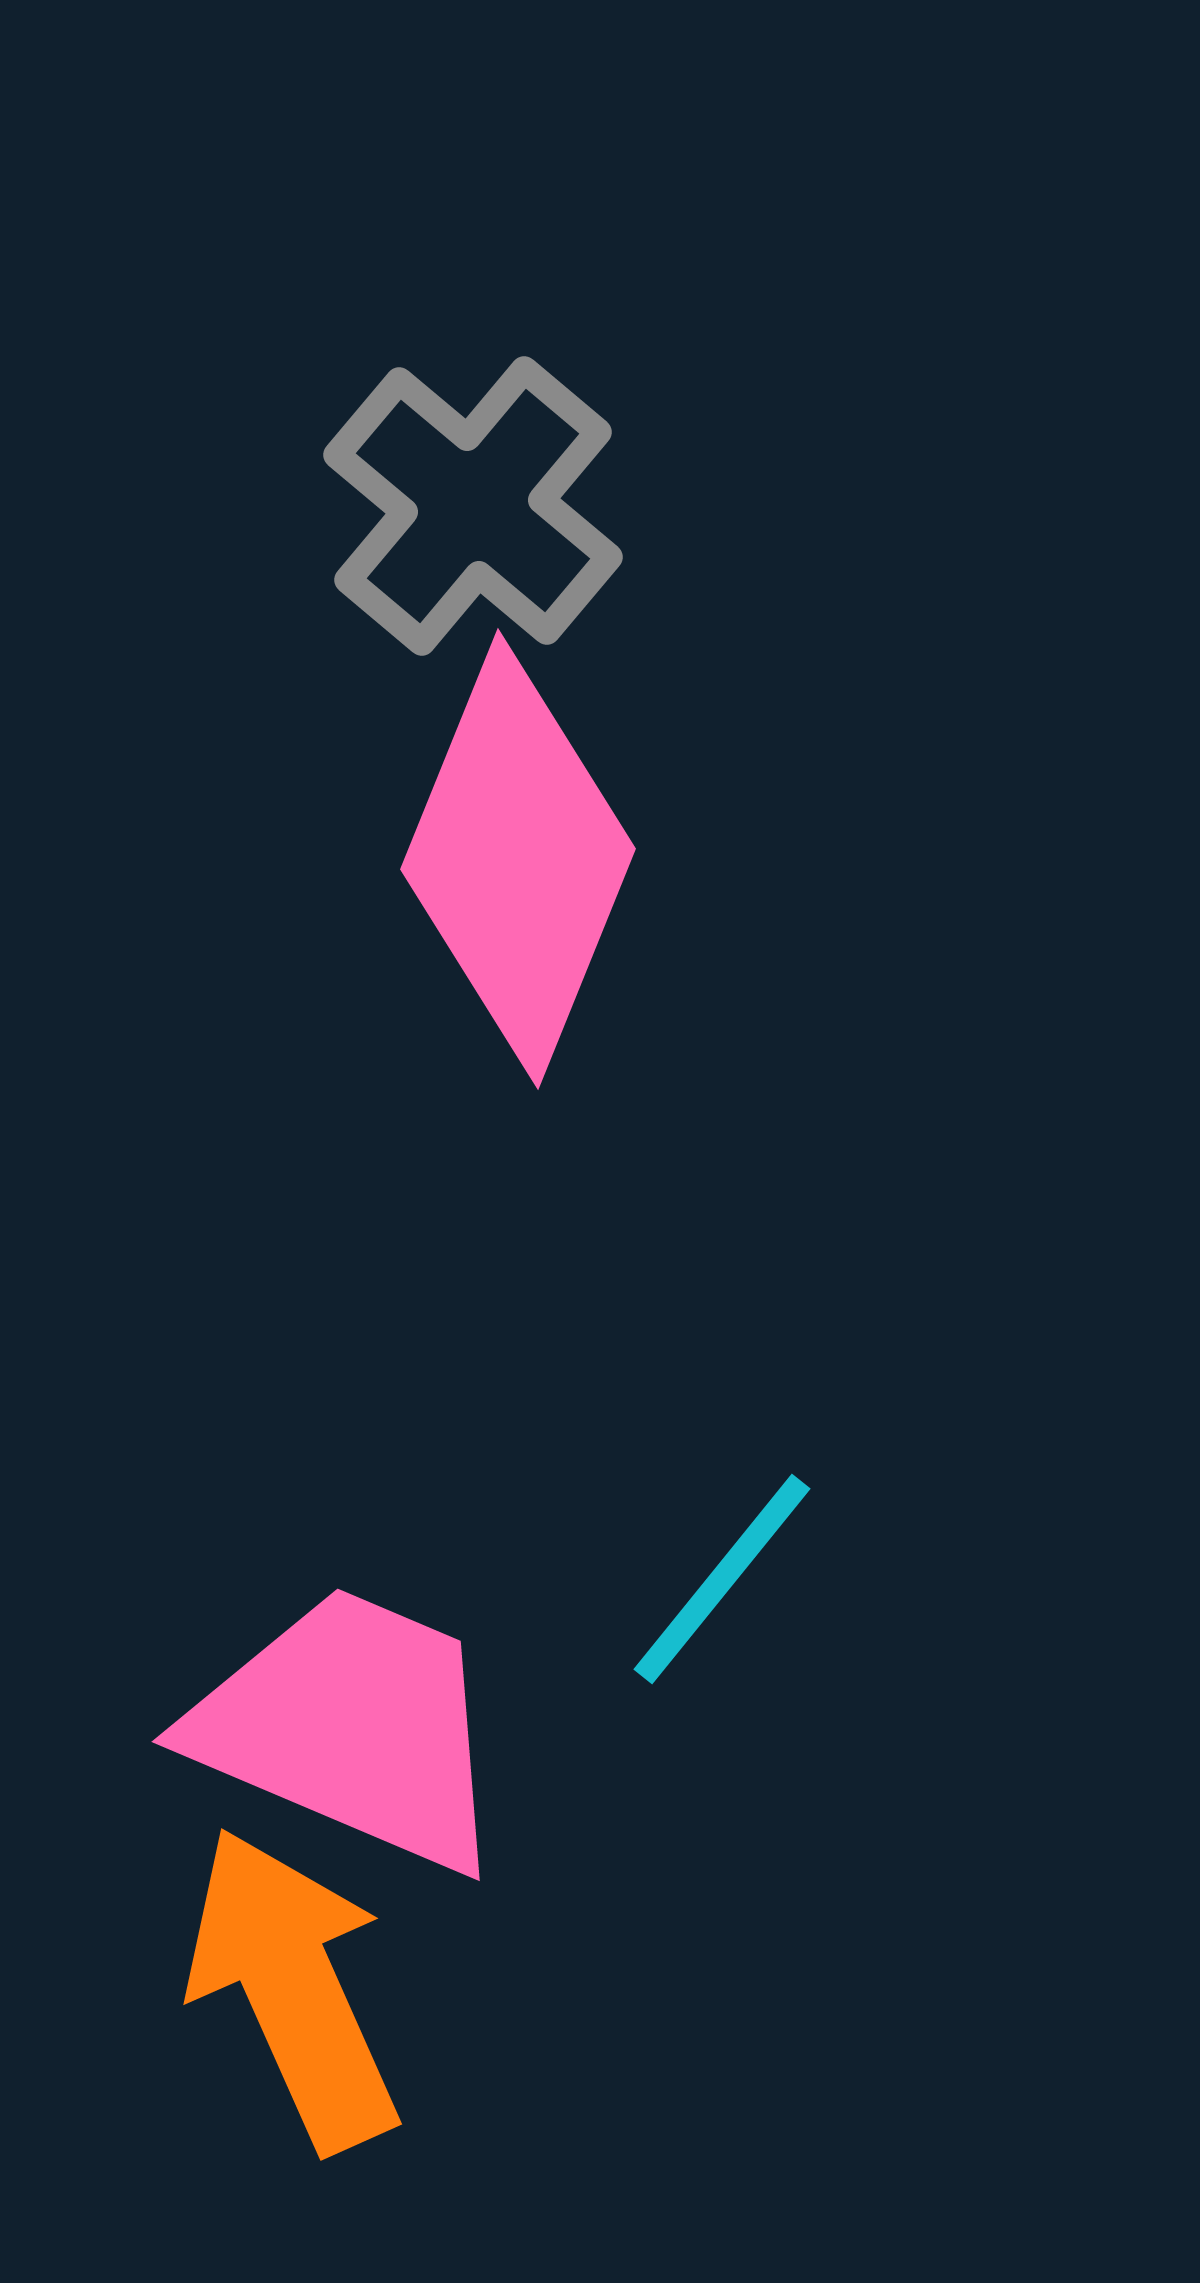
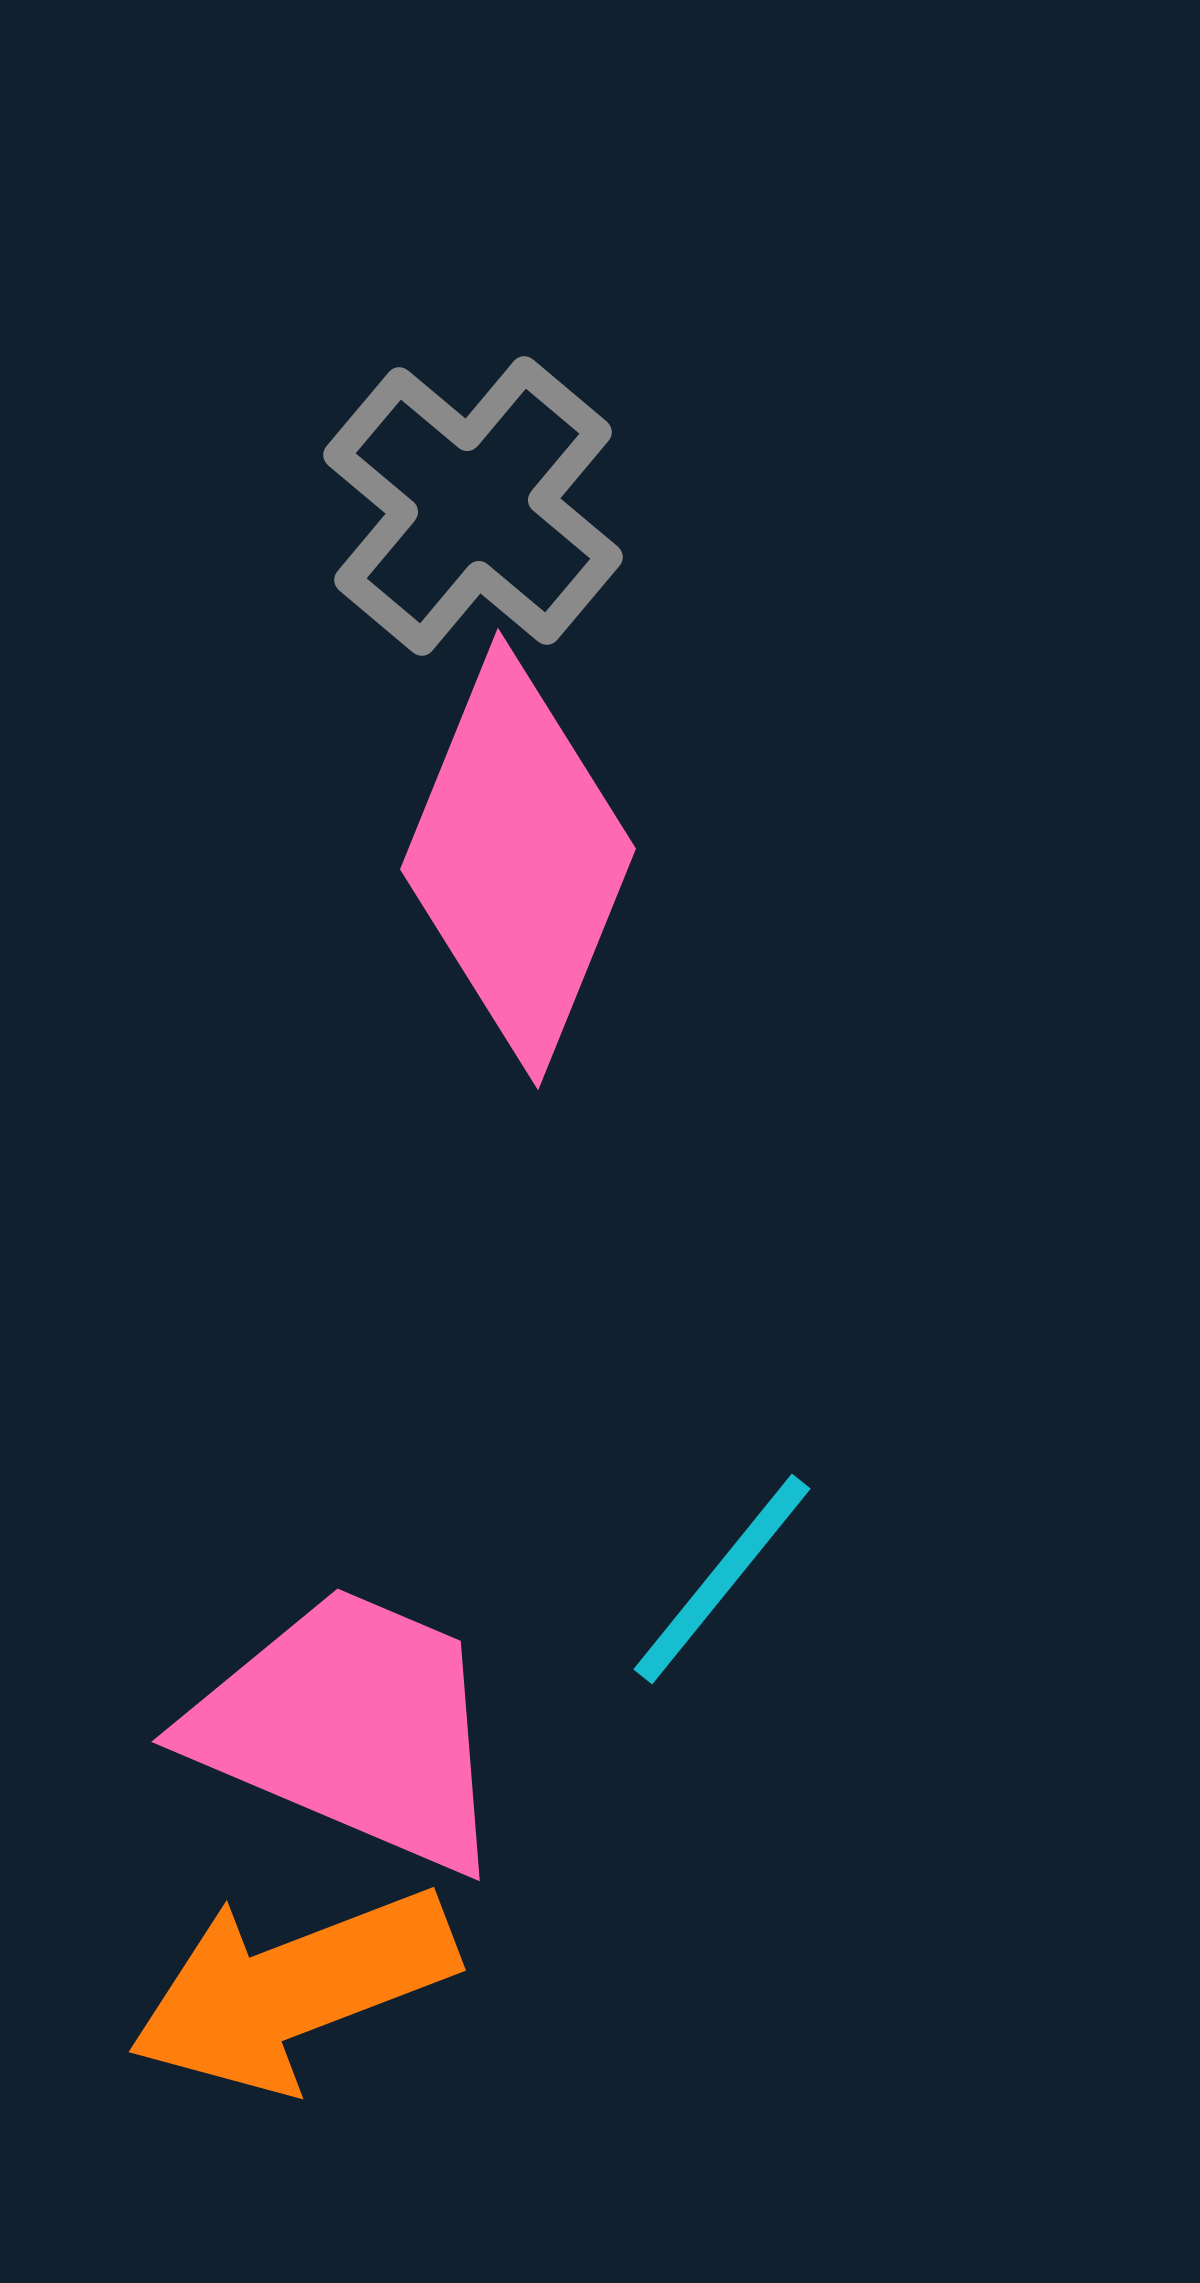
orange arrow: rotated 87 degrees counterclockwise
